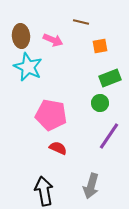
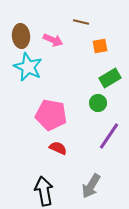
green rectangle: rotated 10 degrees counterclockwise
green circle: moved 2 px left
gray arrow: rotated 15 degrees clockwise
